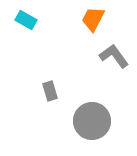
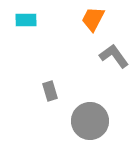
cyan rectangle: rotated 30 degrees counterclockwise
gray circle: moved 2 px left
